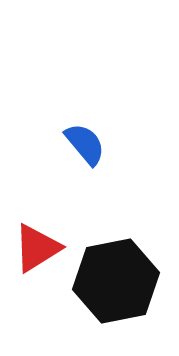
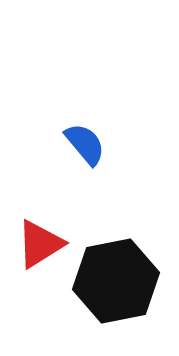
red triangle: moved 3 px right, 4 px up
